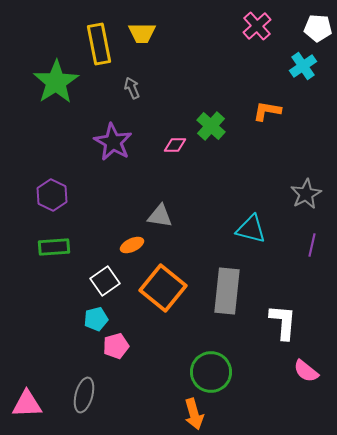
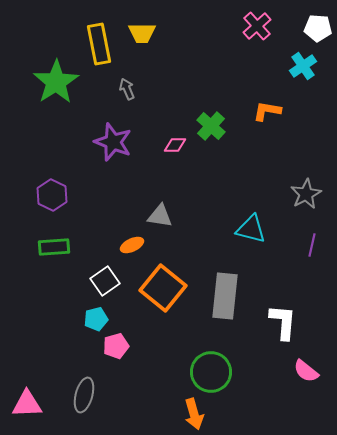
gray arrow: moved 5 px left, 1 px down
purple star: rotated 9 degrees counterclockwise
gray rectangle: moved 2 px left, 5 px down
